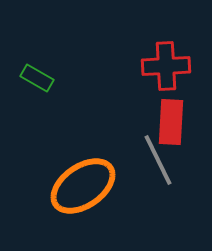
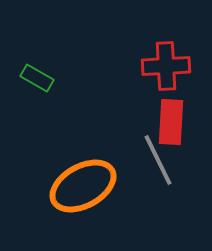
orange ellipse: rotated 6 degrees clockwise
